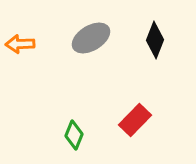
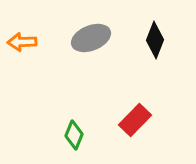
gray ellipse: rotated 9 degrees clockwise
orange arrow: moved 2 px right, 2 px up
